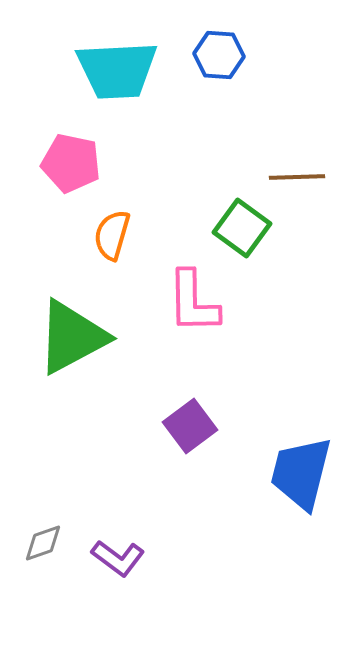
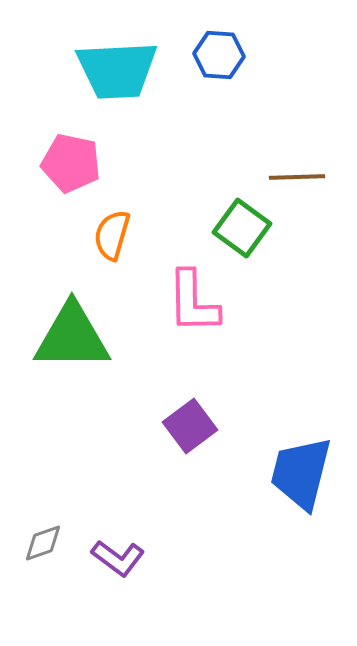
green triangle: rotated 28 degrees clockwise
